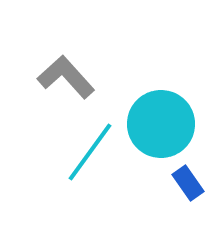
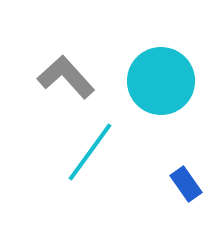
cyan circle: moved 43 px up
blue rectangle: moved 2 px left, 1 px down
